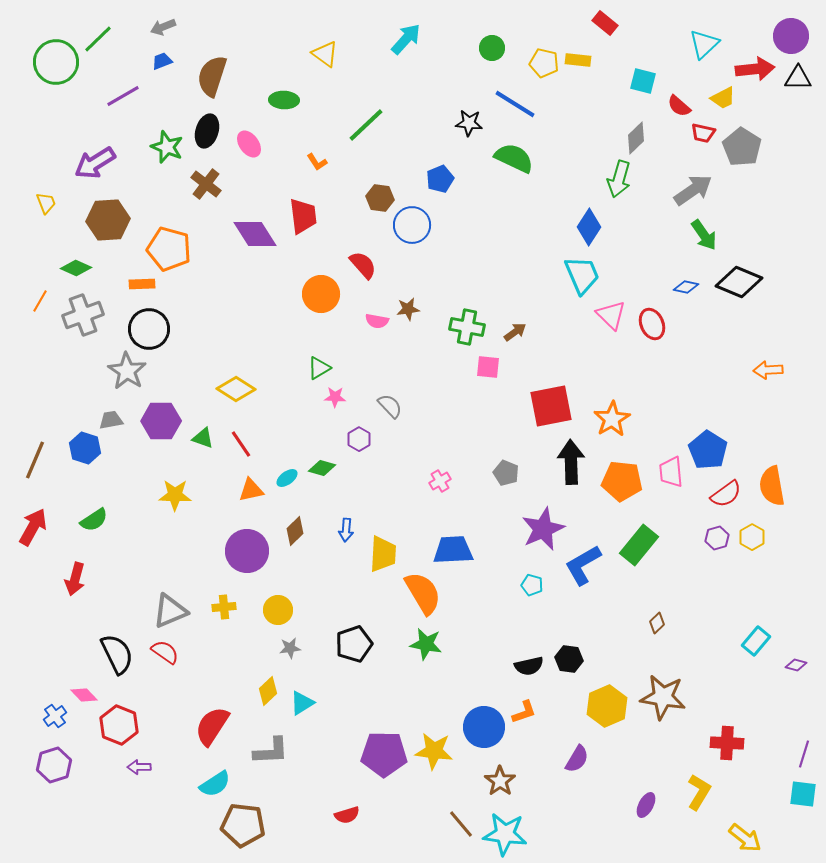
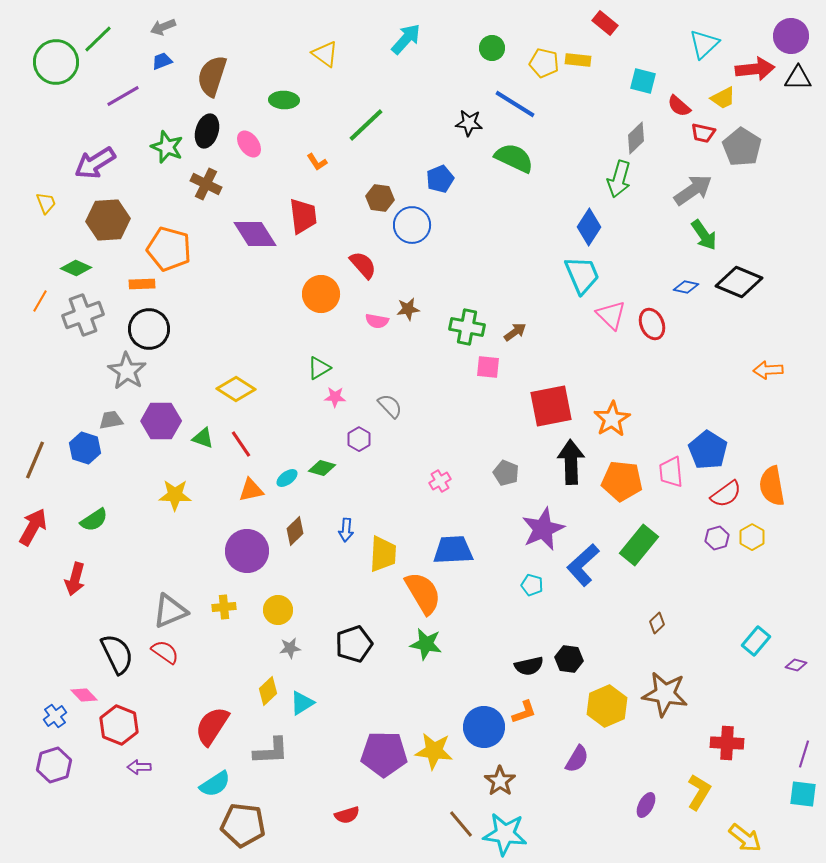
brown cross at (206, 184): rotated 12 degrees counterclockwise
blue L-shape at (583, 565): rotated 12 degrees counterclockwise
brown star at (663, 697): moved 2 px right, 3 px up
